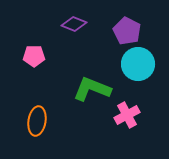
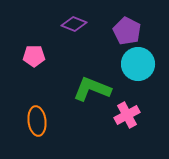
orange ellipse: rotated 16 degrees counterclockwise
